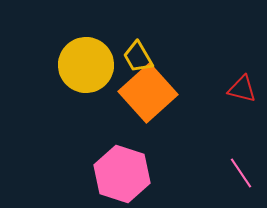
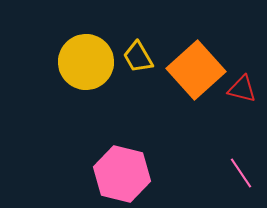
yellow circle: moved 3 px up
orange square: moved 48 px right, 23 px up
pink hexagon: rotated 4 degrees counterclockwise
